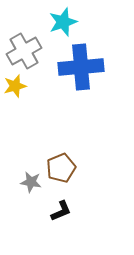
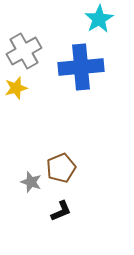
cyan star: moved 36 px right, 3 px up; rotated 12 degrees counterclockwise
yellow star: moved 1 px right, 2 px down
gray star: rotated 10 degrees clockwise
